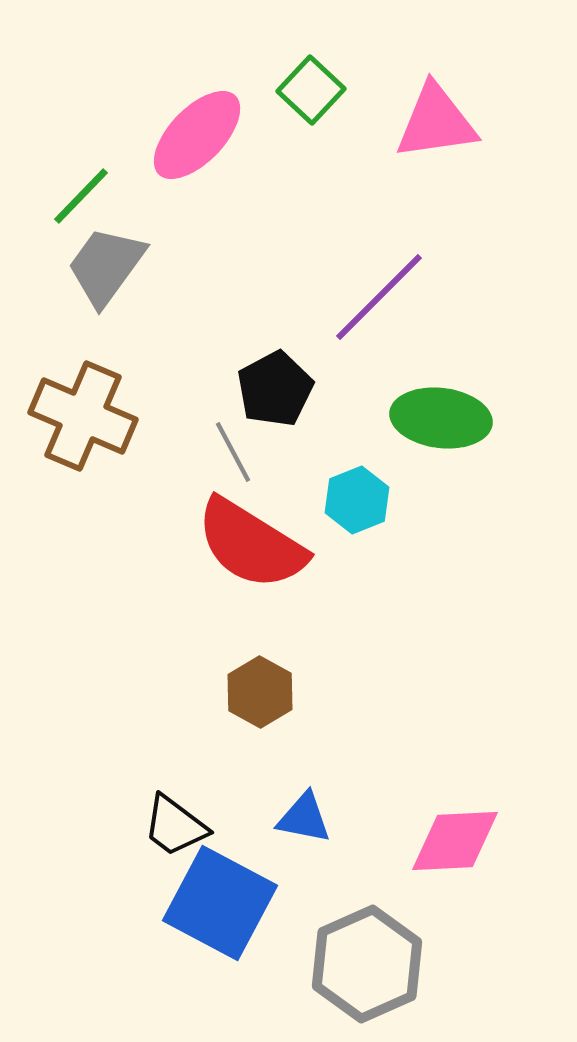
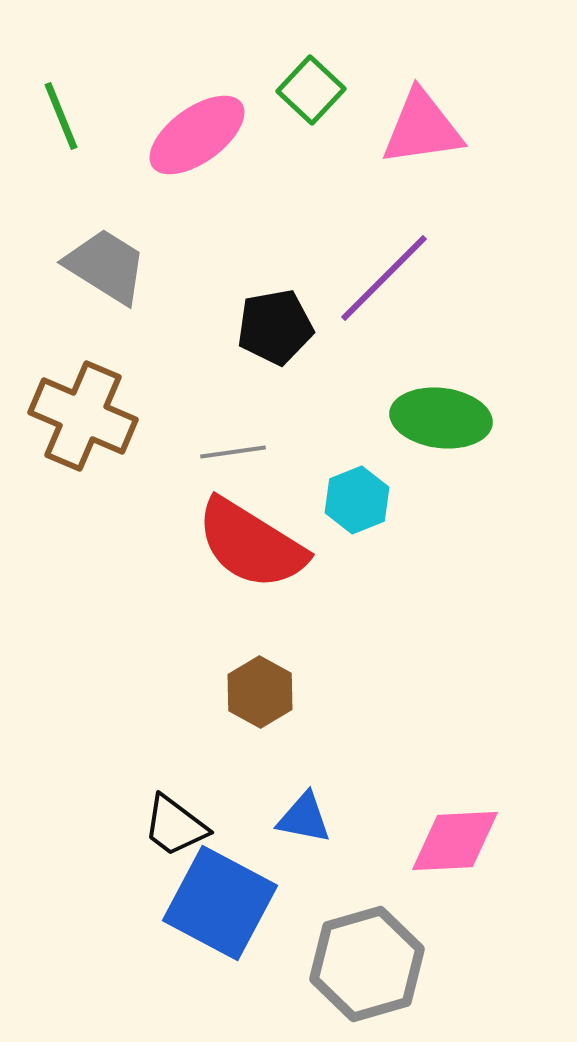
pink triangle: moved 14 px left, 6 px down
pink ellipse: rotated 10 degrees clockwise
green line: moved 20 px left, 80 px up; rotated 66 degrees counterclockwise
gray trapezoid: rotated 86 degrees clockwise
purple line: moved 5 px right, 19 px up
black pentagon: moved 62 px up; rotated 18 degrees clockwise
gray line: rotated 70 degrees counterclockwise
gray hexagon: rotated 8 degrees clockwise
